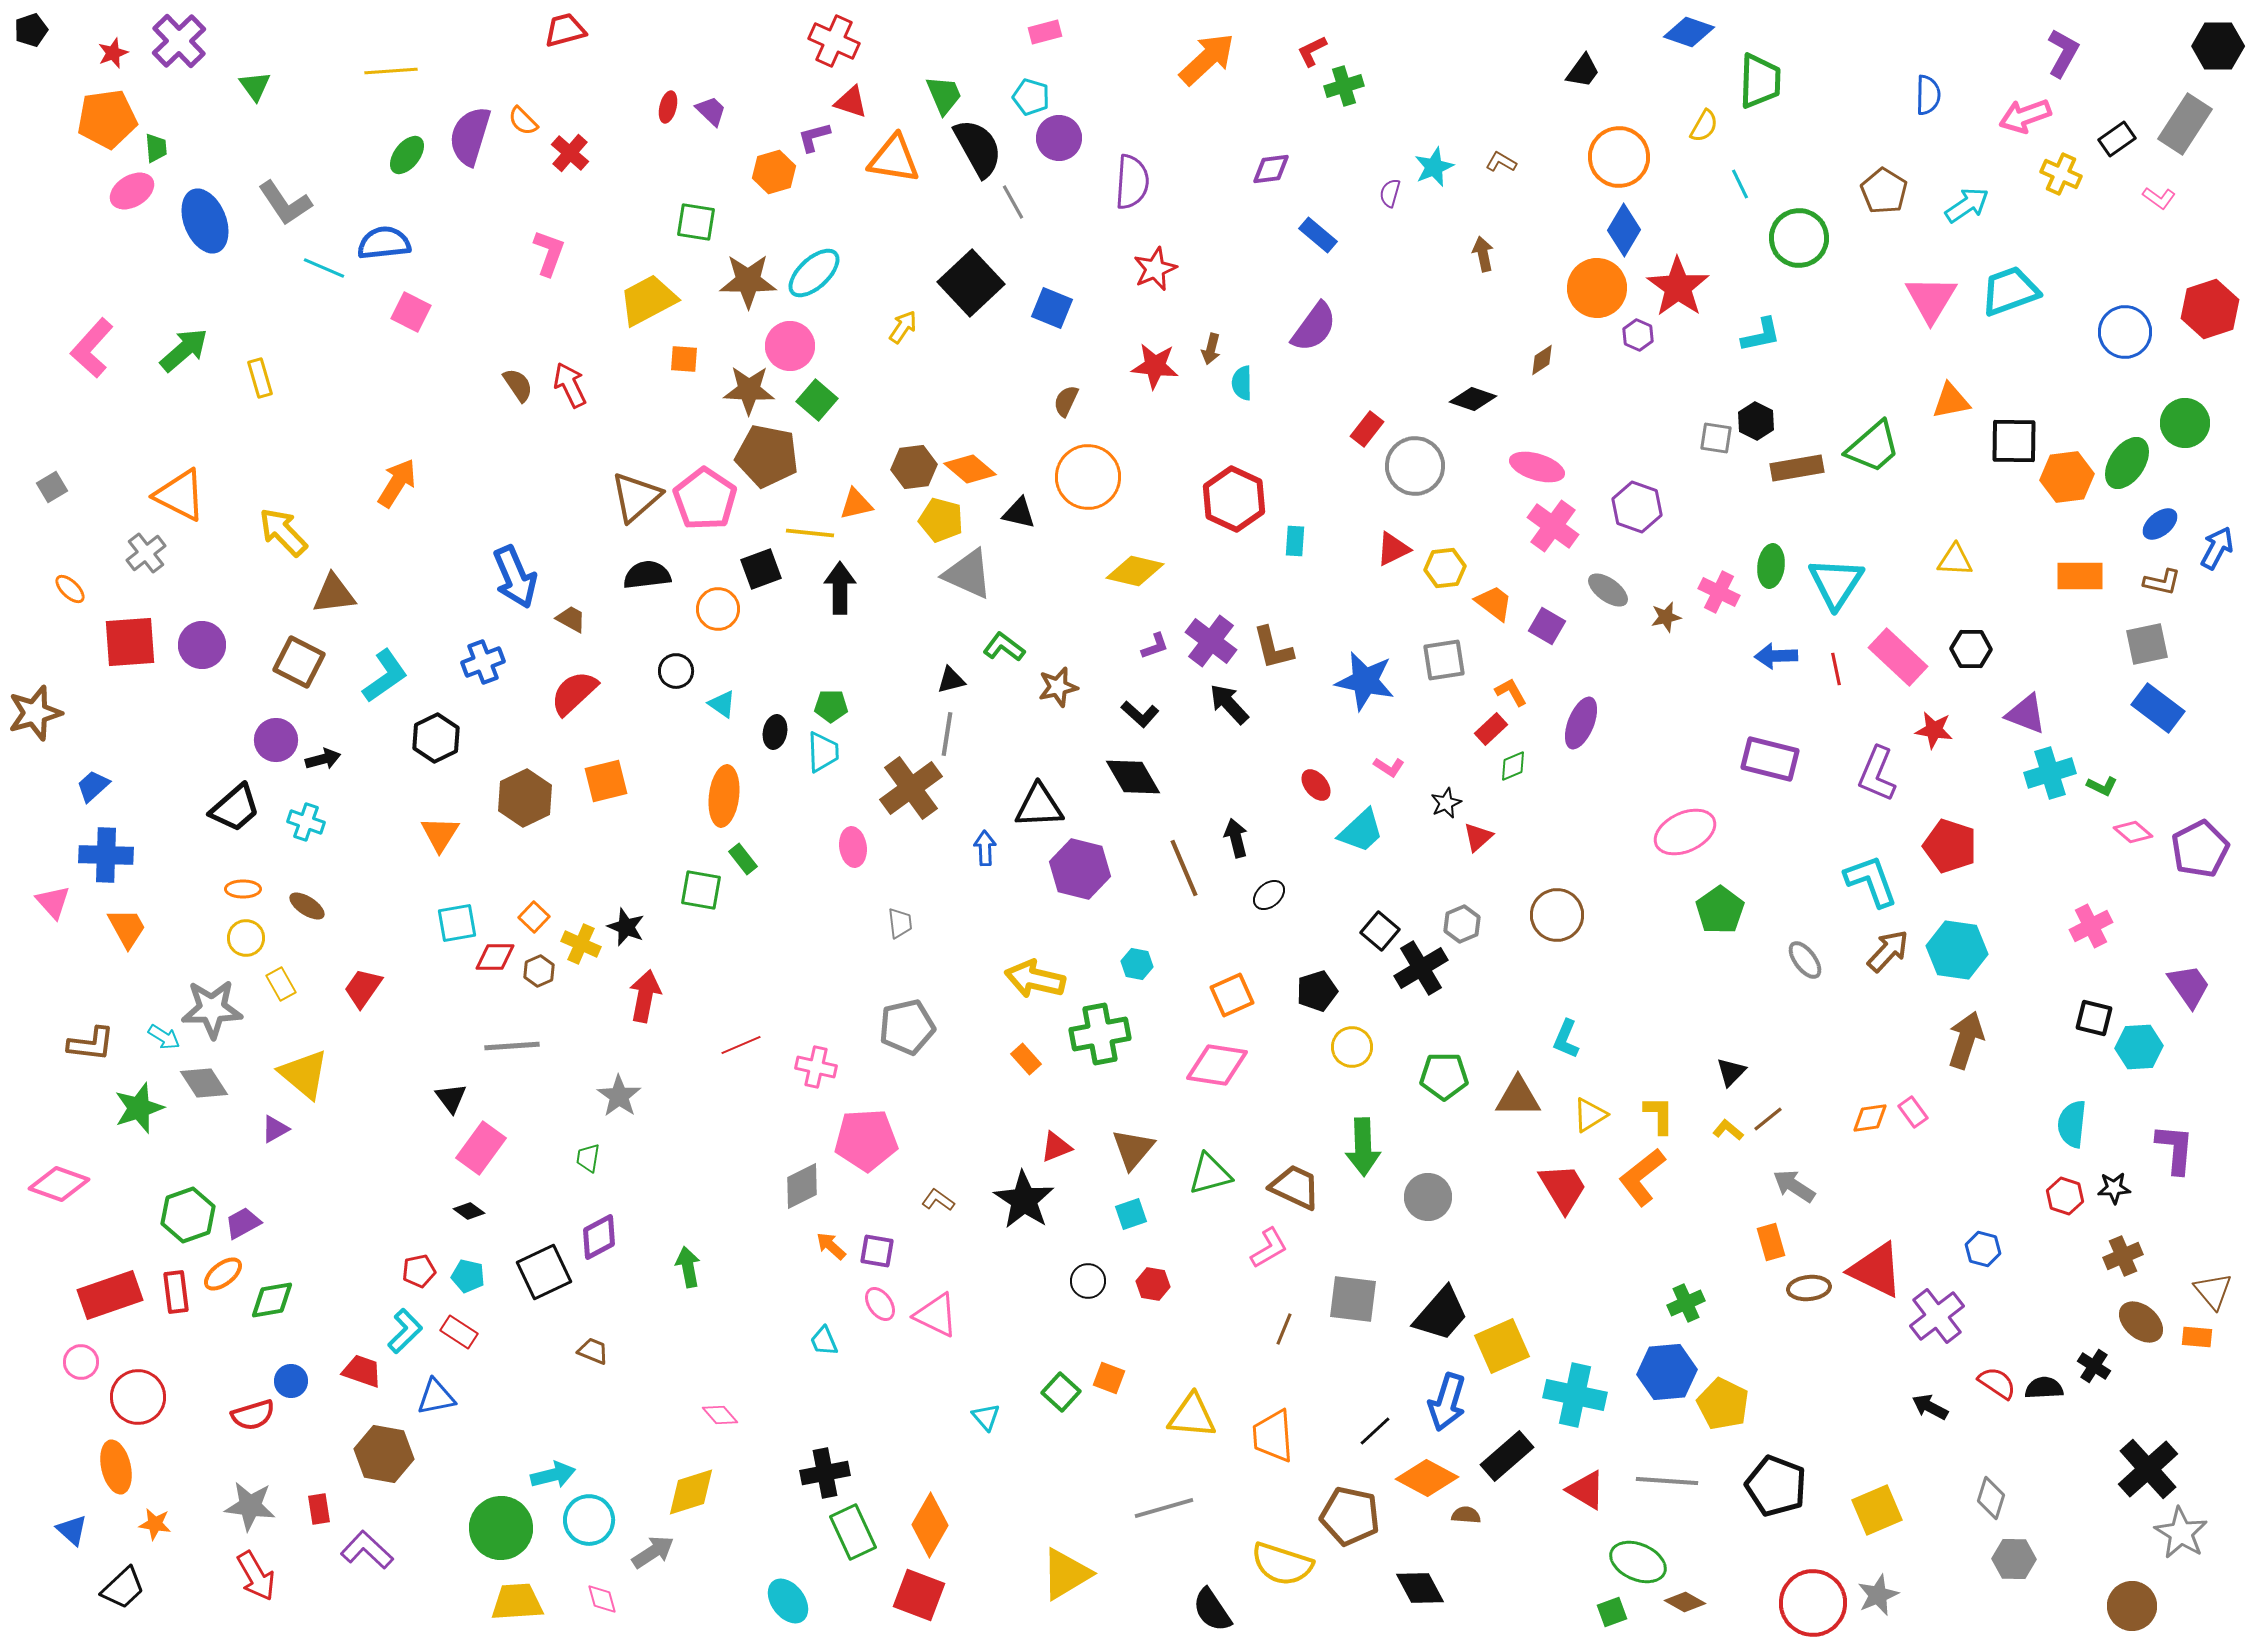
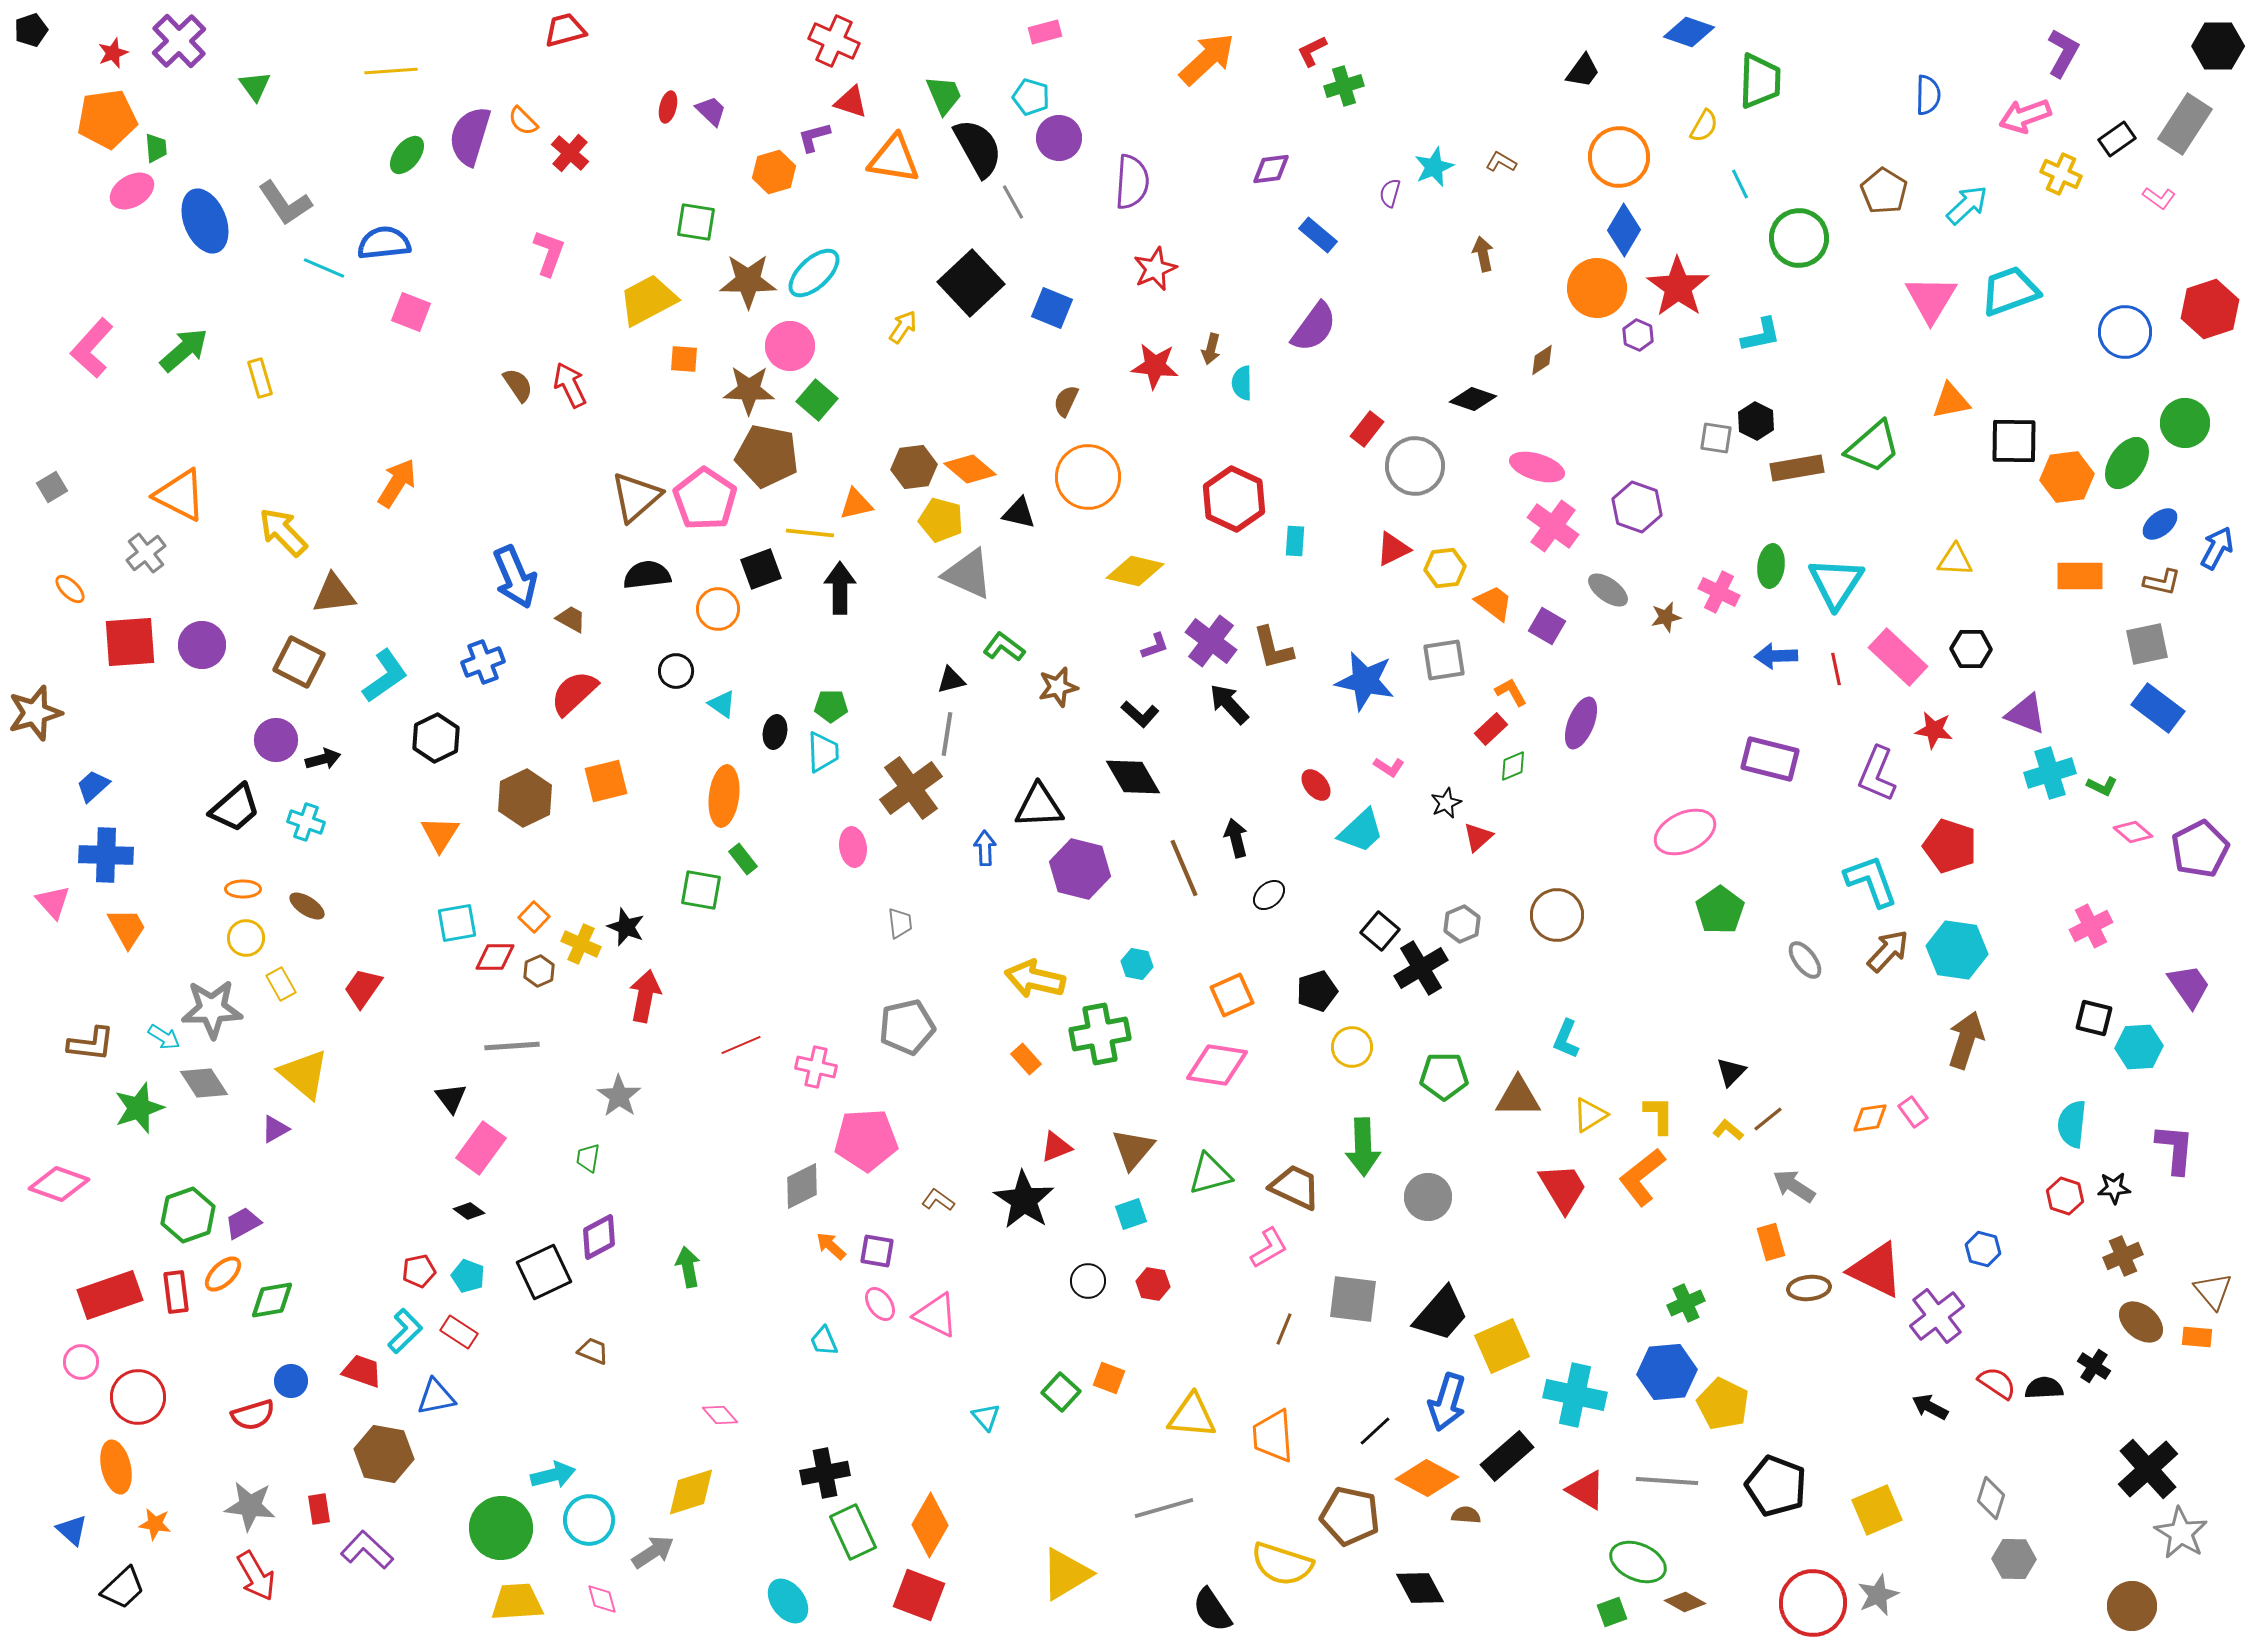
cyan arrow at (1967, 205): rotated 9 degrees counterclockwise
pink square at (411, 312): rotated 6 degrees counterclockwise
orange ellipse at (223, 1274): rotated 6 degrees counterclockwise
cyan pentagon at (468, 1276): rotated 8 degrees clockwise
